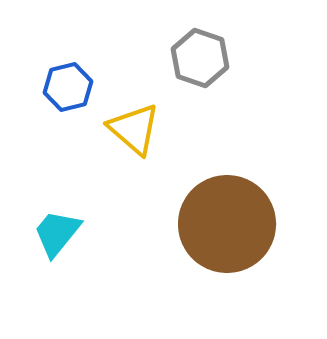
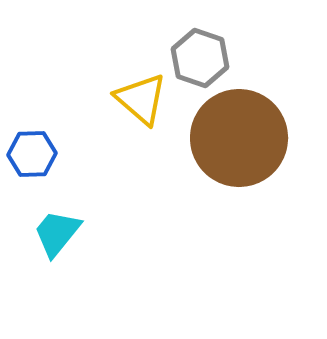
blue hexagon: moved 36 px left, 67 px down; rotated 12 degrees clockwise
yellow triangle: moved 7 px right, 30 px up
brown circle: moved 12 px right, 86 px up
